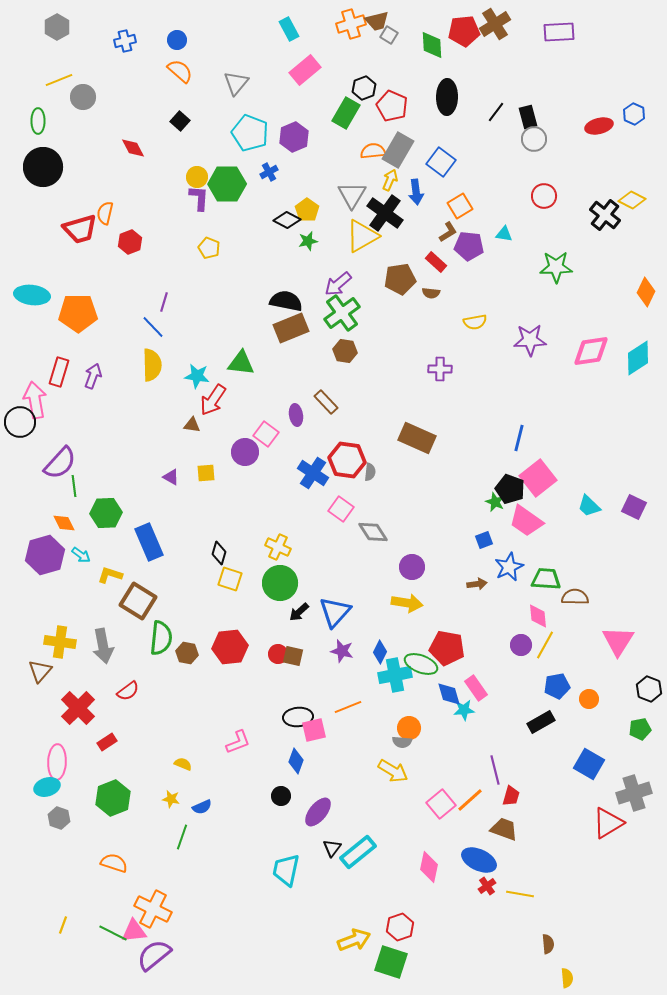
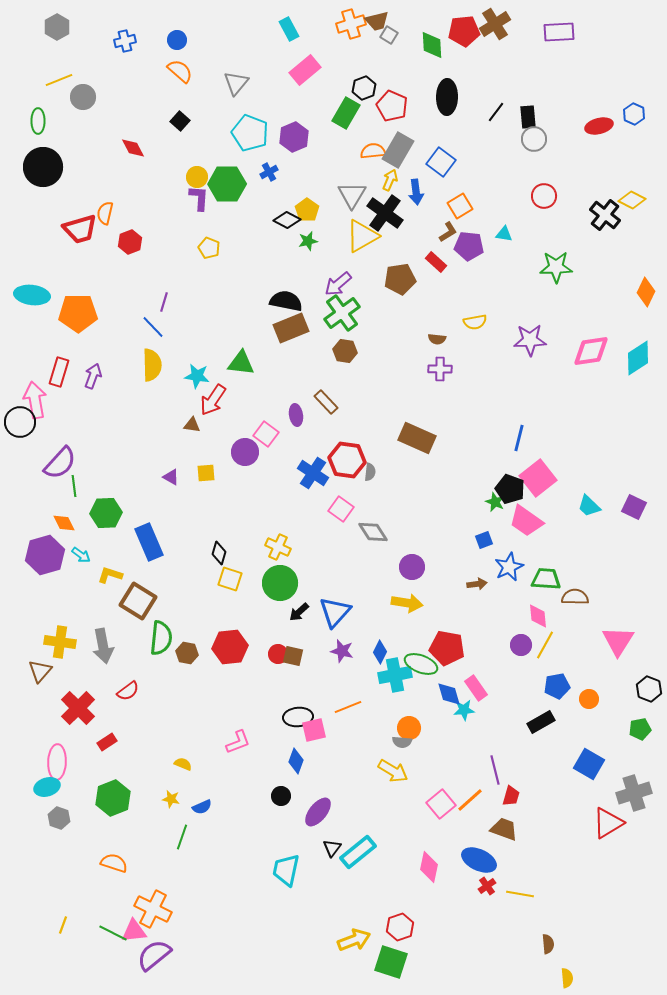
black rectangle at (528, 117): rotated 10 degrees clockwise
brown semicircle at (431, 293): moved 6 px right, 46 px down
